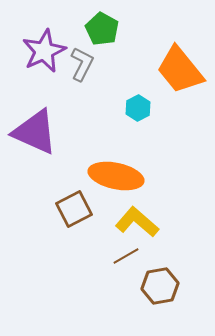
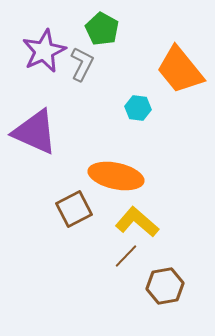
cyan hexagon: rotated 25 degrees counterclockwise
brown line: rotated 16 degrees counterclockwise
brown hexagon: moved 5 px right
